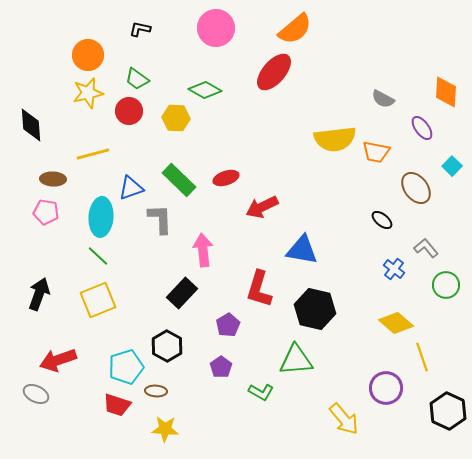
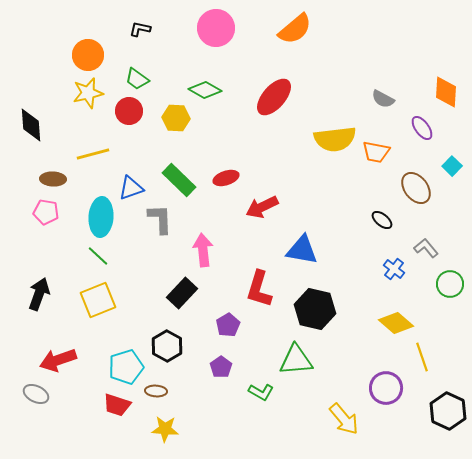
red ellipse at (274, 72): moved 25 px down
green circle at (446, 285): moved 4 px right, 1 px up
